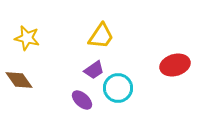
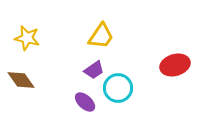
brown diamond: moved 2 px right
purple ellipse: moved 3 px right, 2 px down
